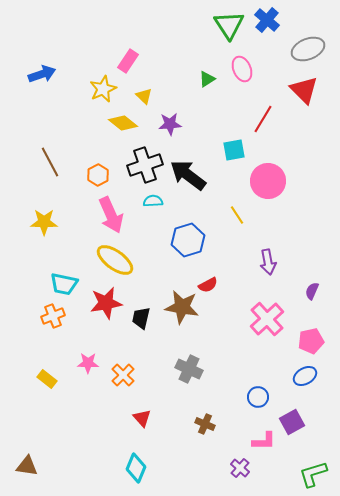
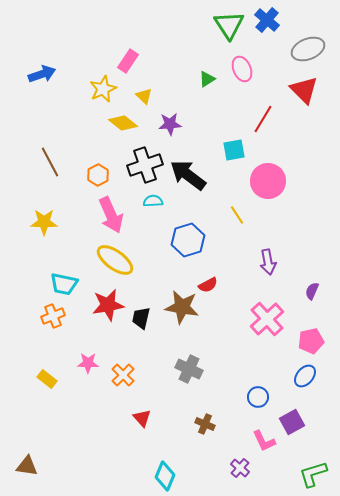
red star at (106, 303): moved 2 px right, 2 px down
blue ellipse at (305, 376): rotated 20 degrees counterclockwise
pink L-shape at (264, 441): rotated 65 degrees clockwise
cyan diamond at (136, 468): moved 29 px right, 8 px down
